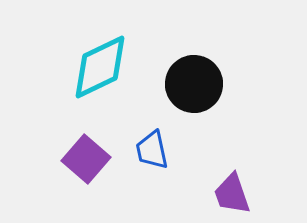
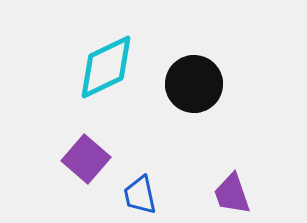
cyan diamond: moved 6 px right
blue trapezoid: moved 12 px left, 45 px down
